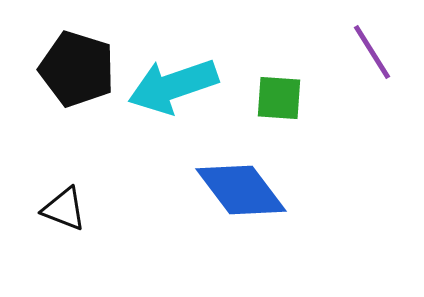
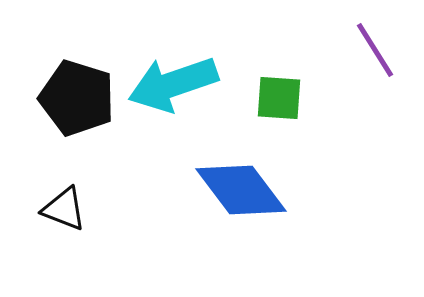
purple line: moved 3 px right, 2 px up
black pentagon: moved 29 px down
cyan arrow: moved 2 px up
